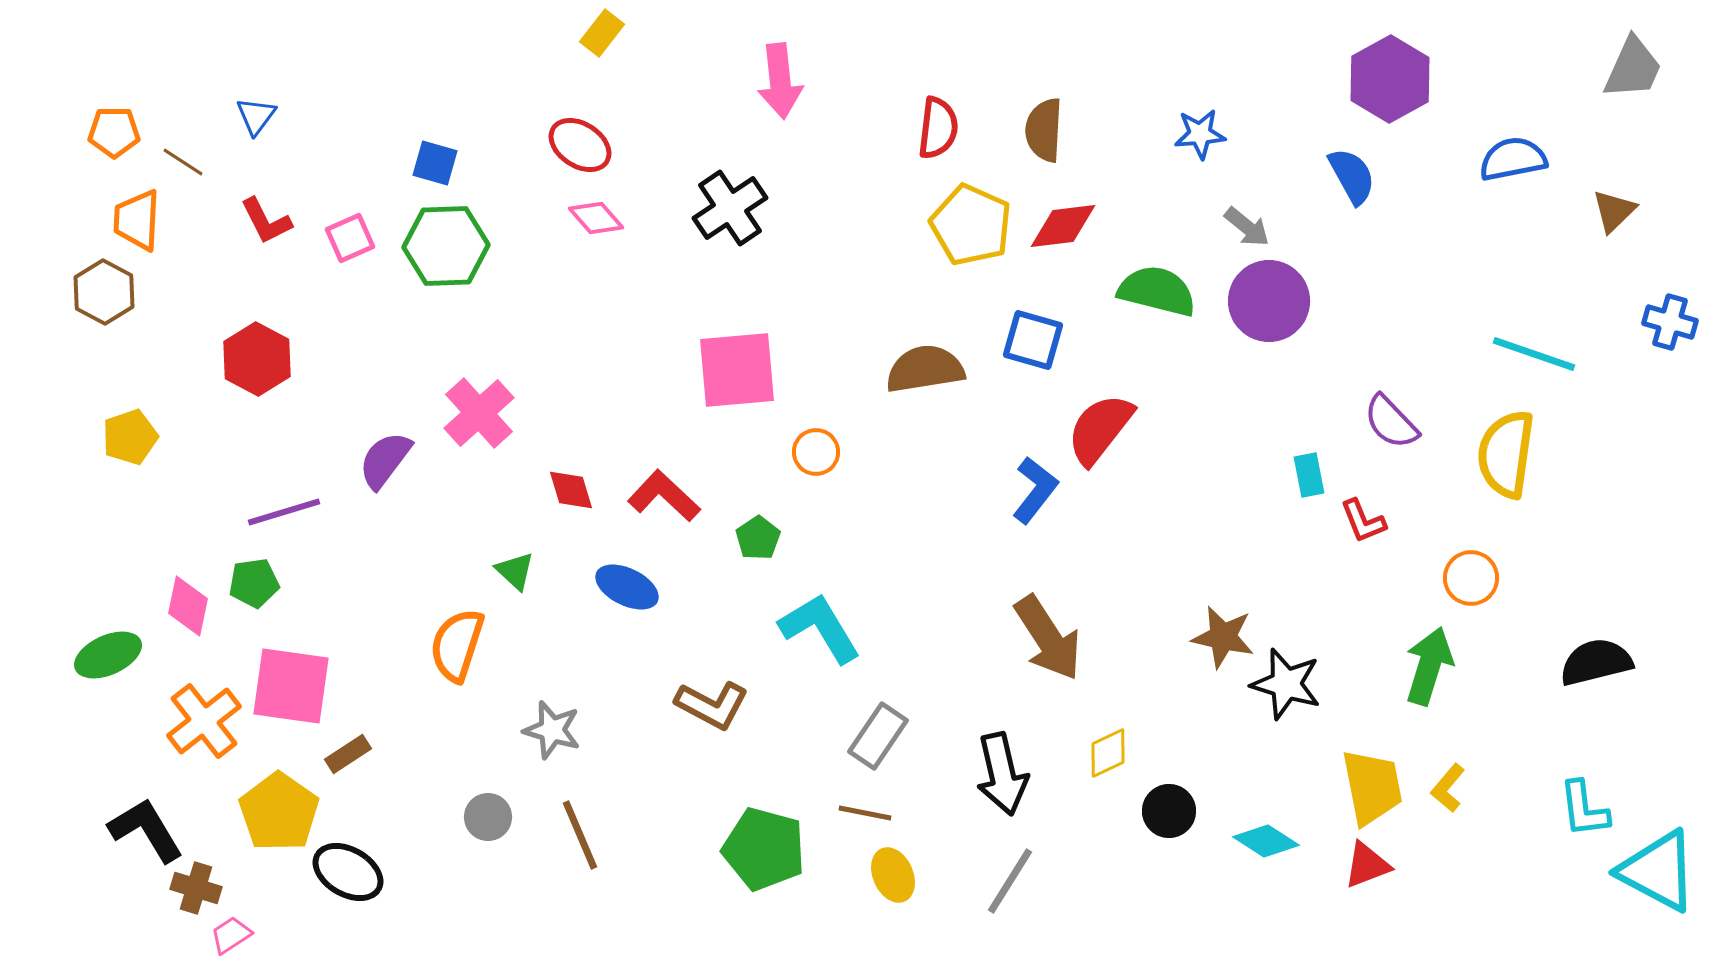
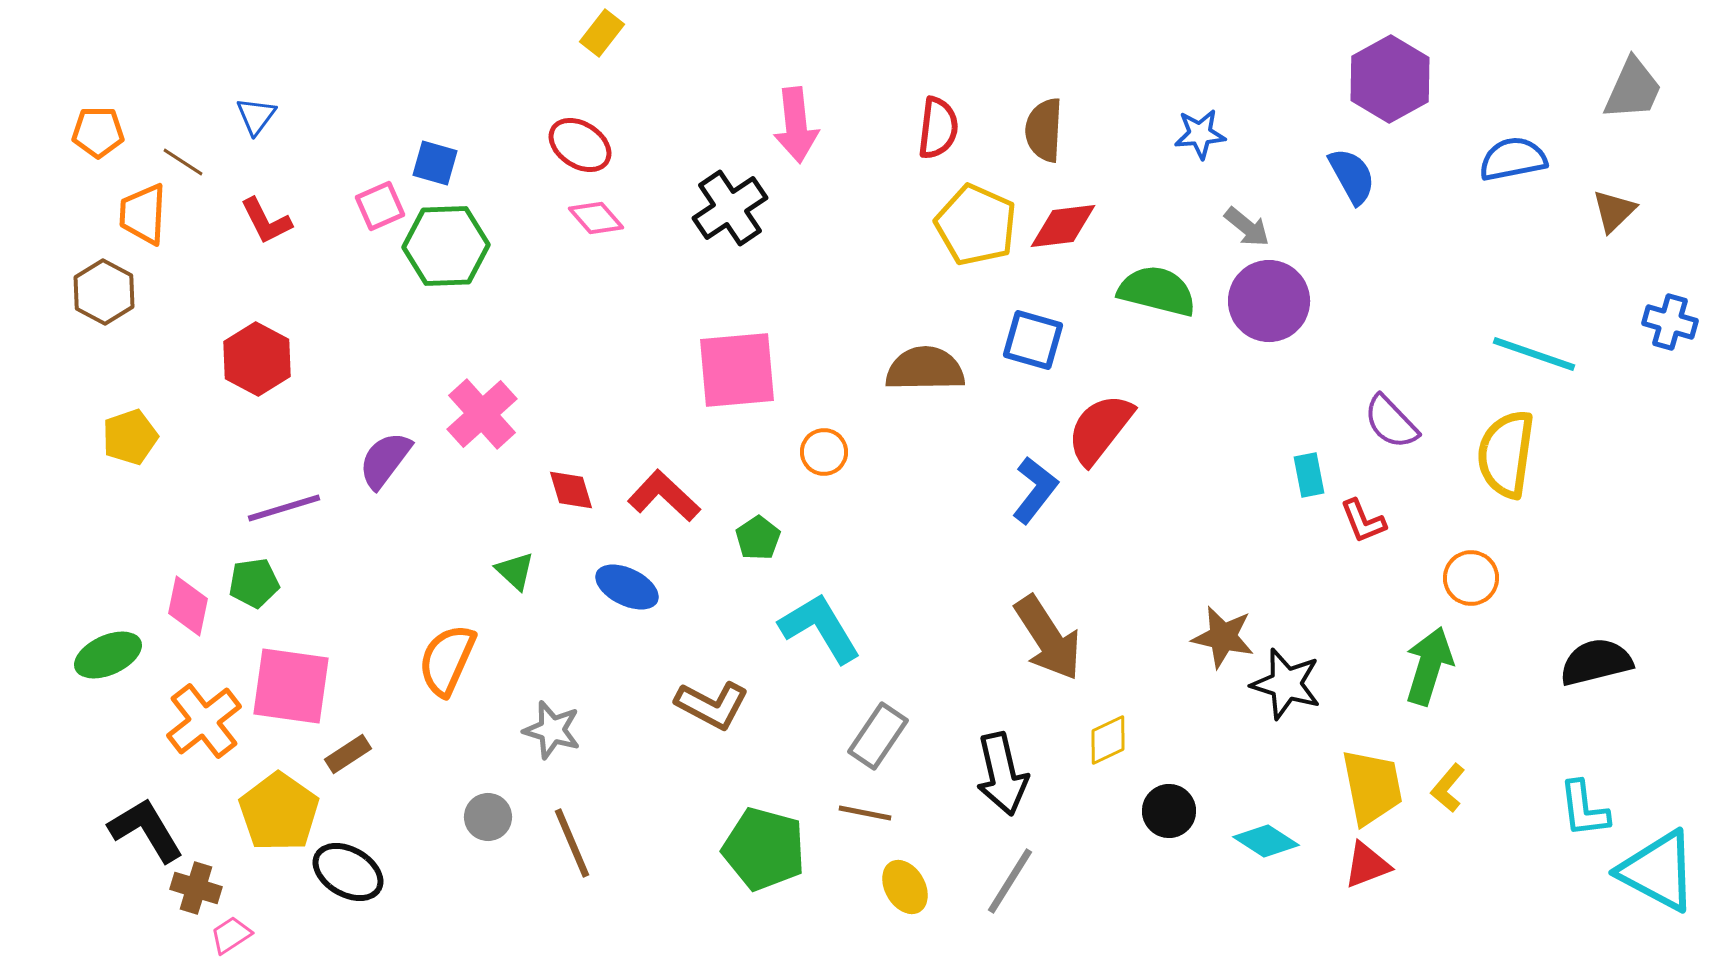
gray trapezoid at (1633, 68): moved 21 px down
pink arrow at (780, 81): moved 16 px right, 44 px down
orange pentagon at (114, 132): moved 16 px left
orange trapezoid at (137, 220): moved 6 px right, 6 px up
yellow pentagon at (971, 225): moved 5 px right
pink square at (350, 238): moved 30 px right, 32 px up
brown semicircle at (925, 369): rotated 8 degrees clockwise
pink cross at (479, 413): moved 3 px right, 1 px down
orange circle at (816, 452): moved 8 px right
purple line at (284, 512): moved 4 px up
orange semicircle at (457, 645): moved 10 px left, 15 px down; rotated 6 degrees clockwise
yellow diamond at (1108, 753): moved 13 px up
brown line at (580, 835): moved 8 px left, 8 px down
yellow ellipse at (893, 875): moved 12 px right, 12 px down; rotated 6 degrees counterclockwise
